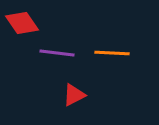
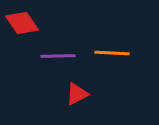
purple line: moved 1 px right, 3 px down; rotated 8 degrees counterclockwise
red triangle: moved 3 px right, 1 px up
